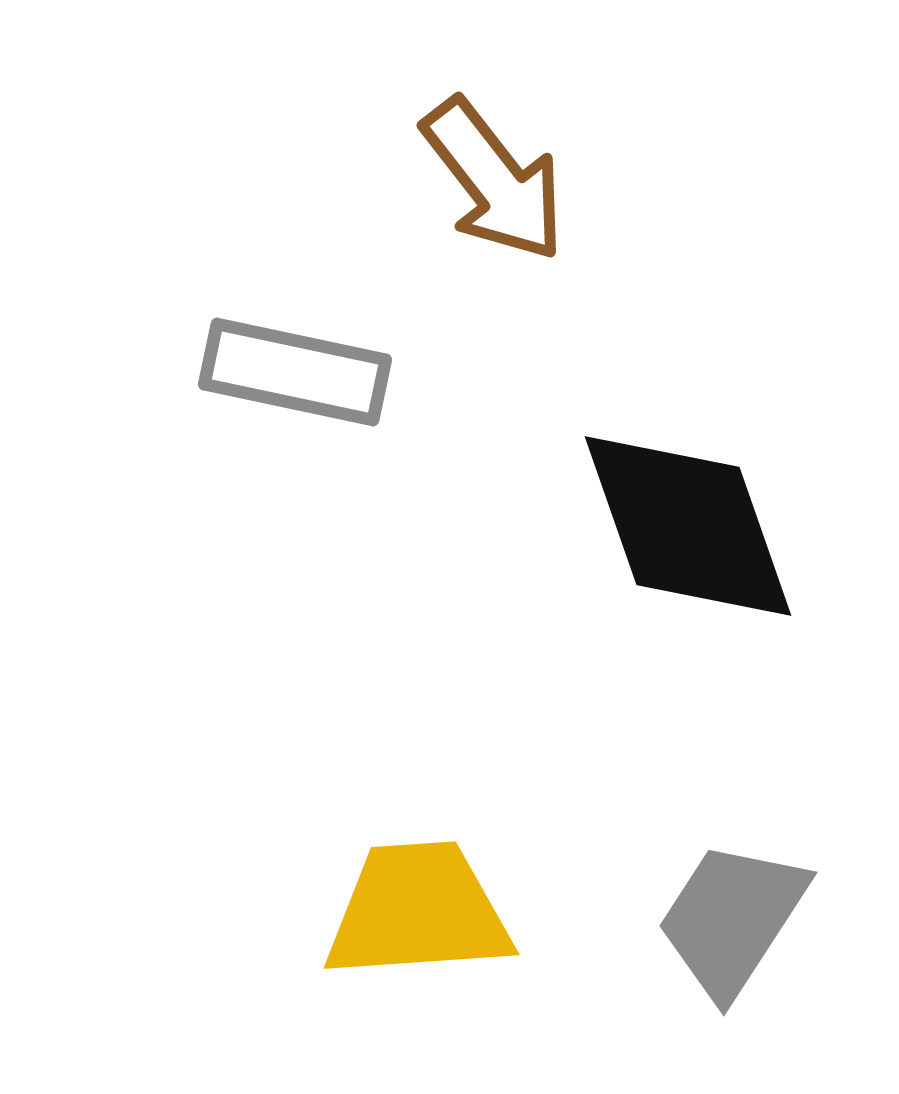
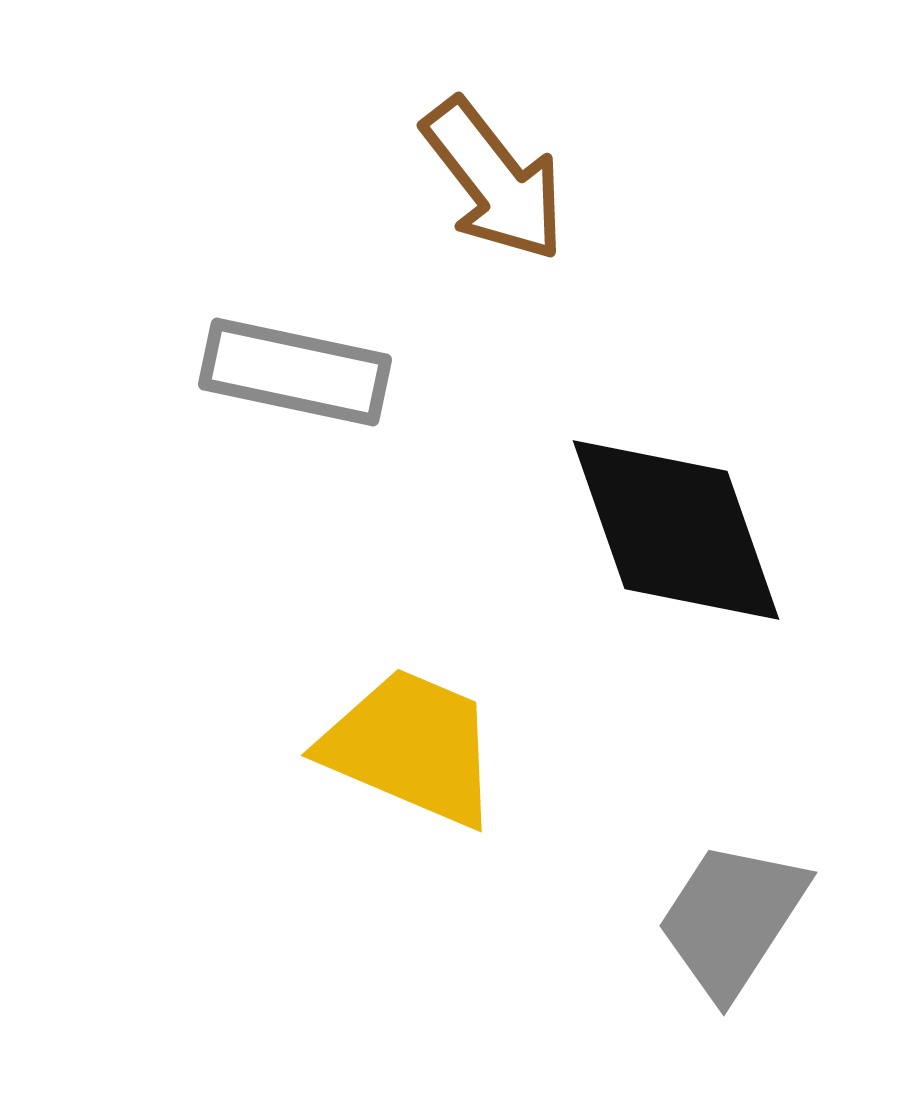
black diamond: moved 12 px left, 4 px down
yellow trapezoid: moved 7 px left, 164 px up; rotated 27 degrees clockwise
